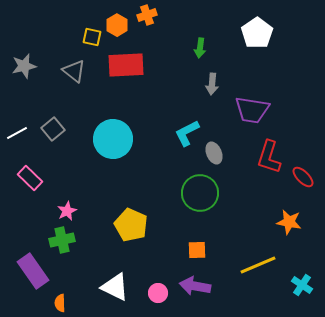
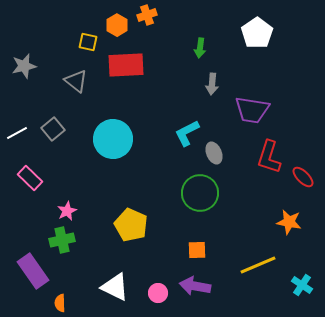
yellow square: moved 4 px left, 5 px down
gray triangle: moved 2 px right, 10 px down
